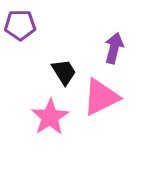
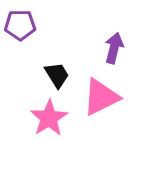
black trapezoid: moved 7 px left, 3 px down
pink star: moved 1 px left, 1 px down
